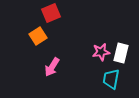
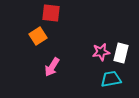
red square: rotated 30 degrees clockwise
cyan trapezoid: rotated 70 degrees clockwise
